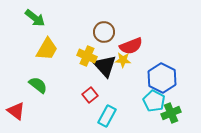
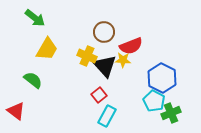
green semicircle: moved 5 px left, 5 px up
red square: moved 9 px right
